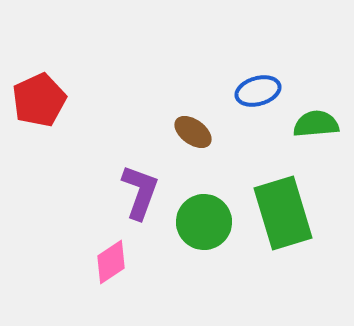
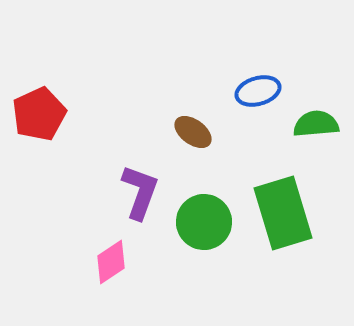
red pentagon: moved 14 px down
